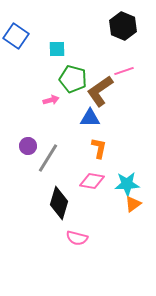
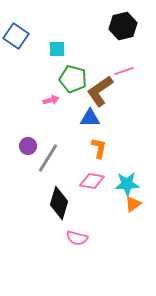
black hexagon: rotated 24 degrees clockwise
